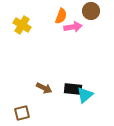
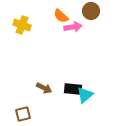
orange semicircle: rotated 112 degrees clockwise
yellow cross: rotated 12 degrees counterclockwise
brown square: moved 1 px right, 1 px down
